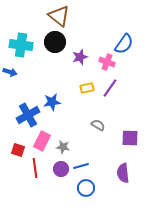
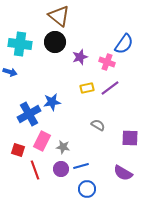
cyan cross: moved 1 px left, 1 px up
purple line: rotated 18 degrees clockwise
blue cross: moved 1 px right, 1 px up
red line: moved 2 px down; rotated 12 degrees counterclockwise
purple semicircle: rotated 54 degrees counterclockwise
blue circle: moved 1 px right, 1 px down
